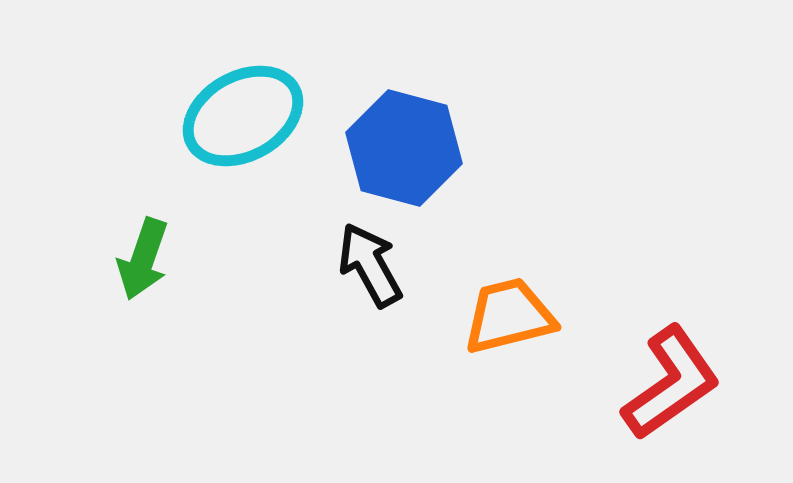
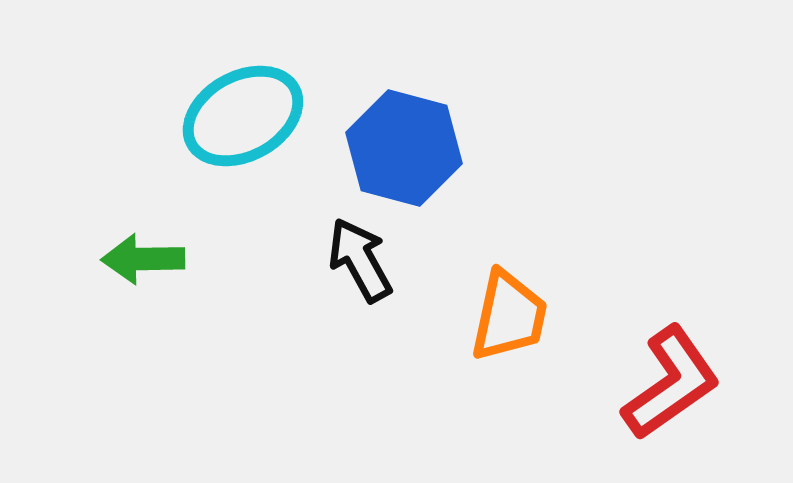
green arrow: rotated 70 degrees clockwise
black arrow: moved 10 px left, 5 px up
orange trapezoid: rotated 116 degrees clockwise
